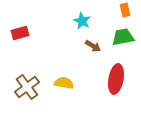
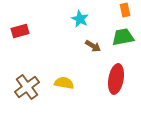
cyan star: moved 2 px left, 2 px up
red rectangle: moved 2 px up
